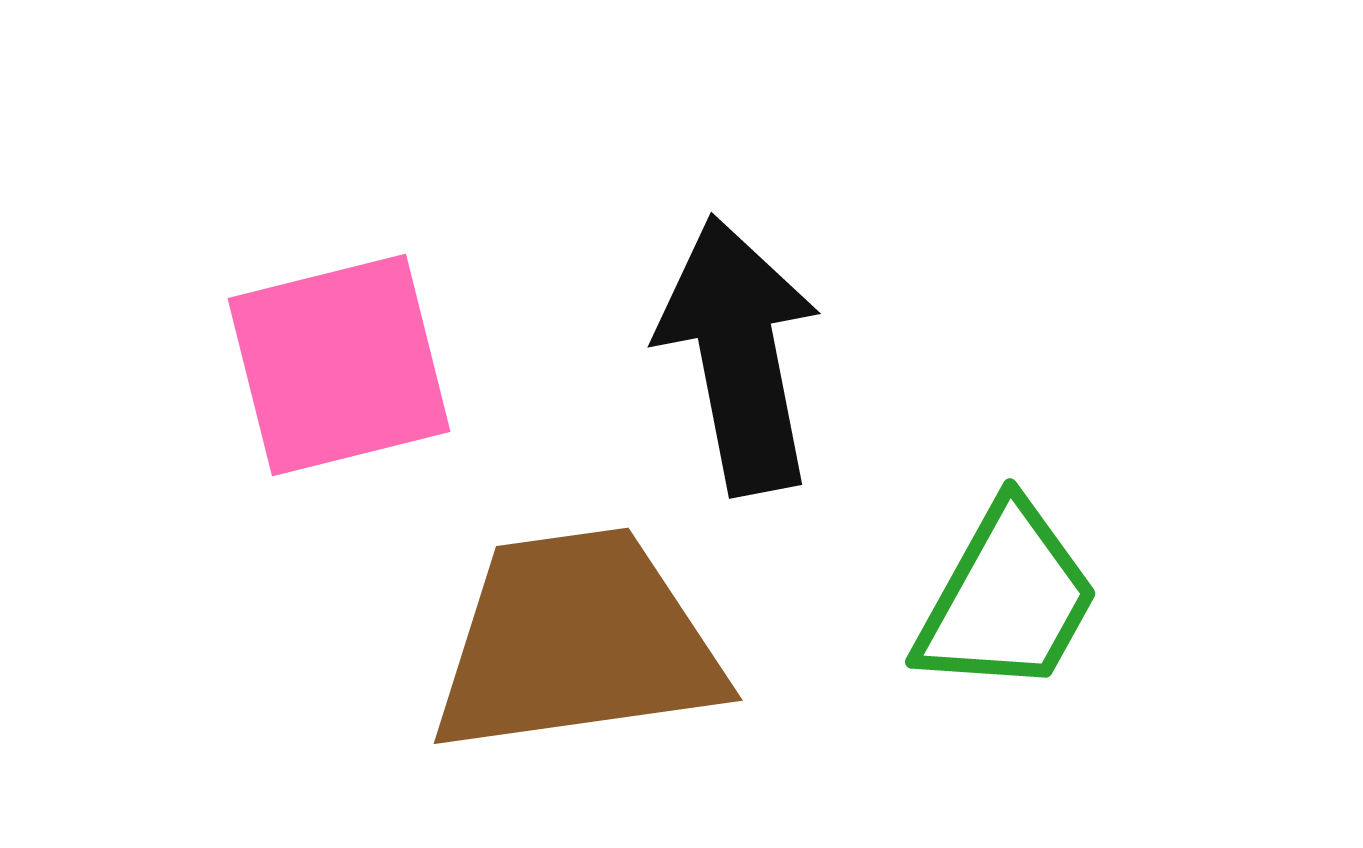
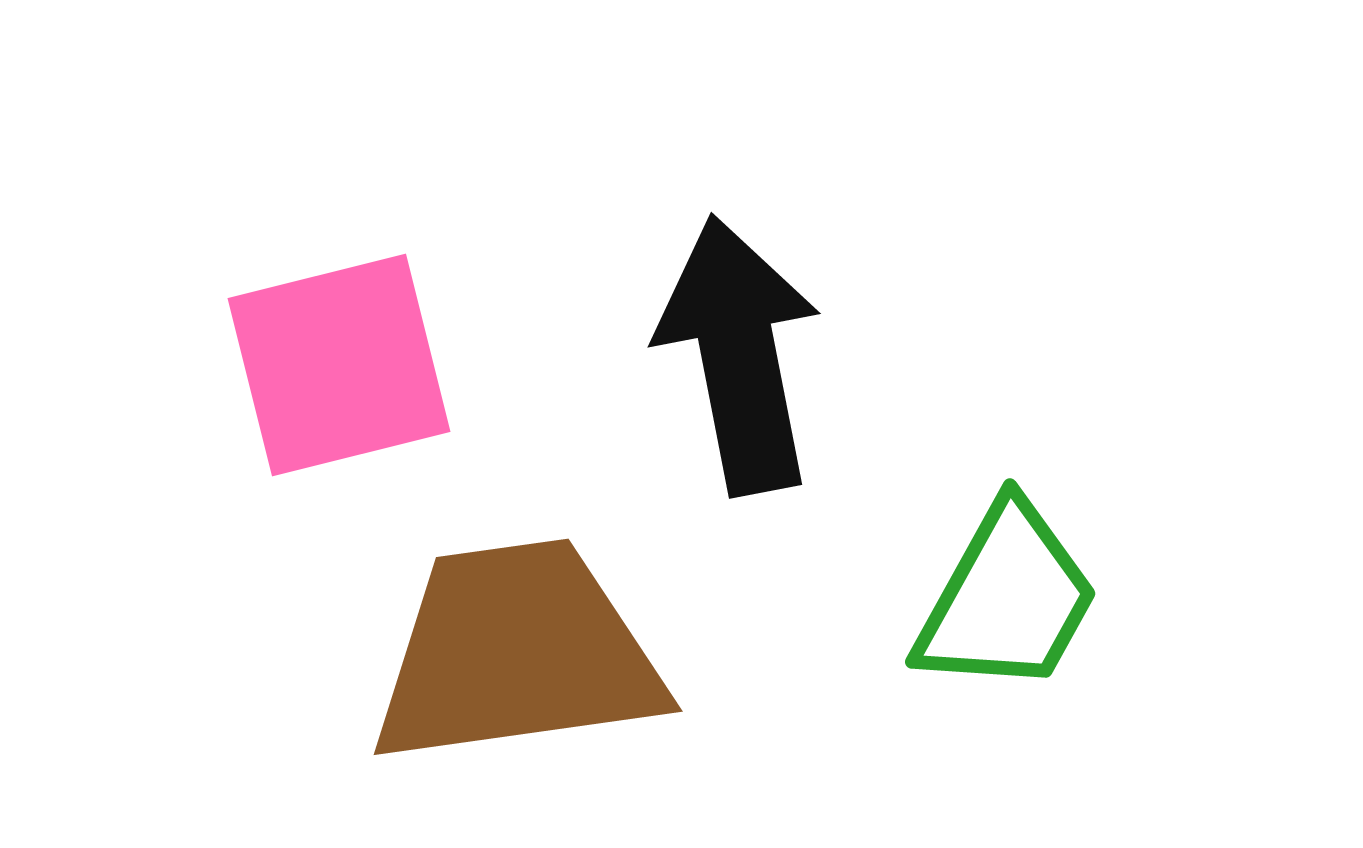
brown trapezoid: moved 60 px left, 11 px down
